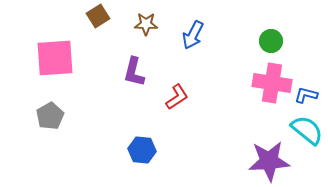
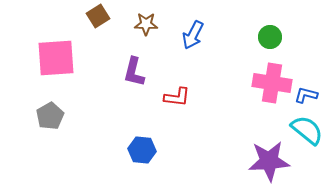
green circle: moved 1 px left, 4 px up
pink square: moved 1 px right
red L-shape: rotated 40 degrees clockwise
